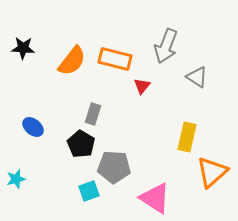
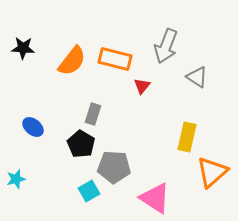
cyan square: rotated 10 degrees counterclockwise
